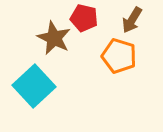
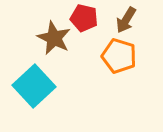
brown arrow: moved 6 px left
